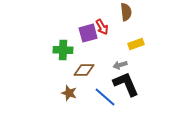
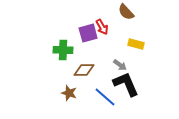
brown semicircle: rotated 144 degrees clockwise
yellow rectangle: rotated 35 degrees clockwise
gray arrow: rotated 128 degrees counterclockwise
